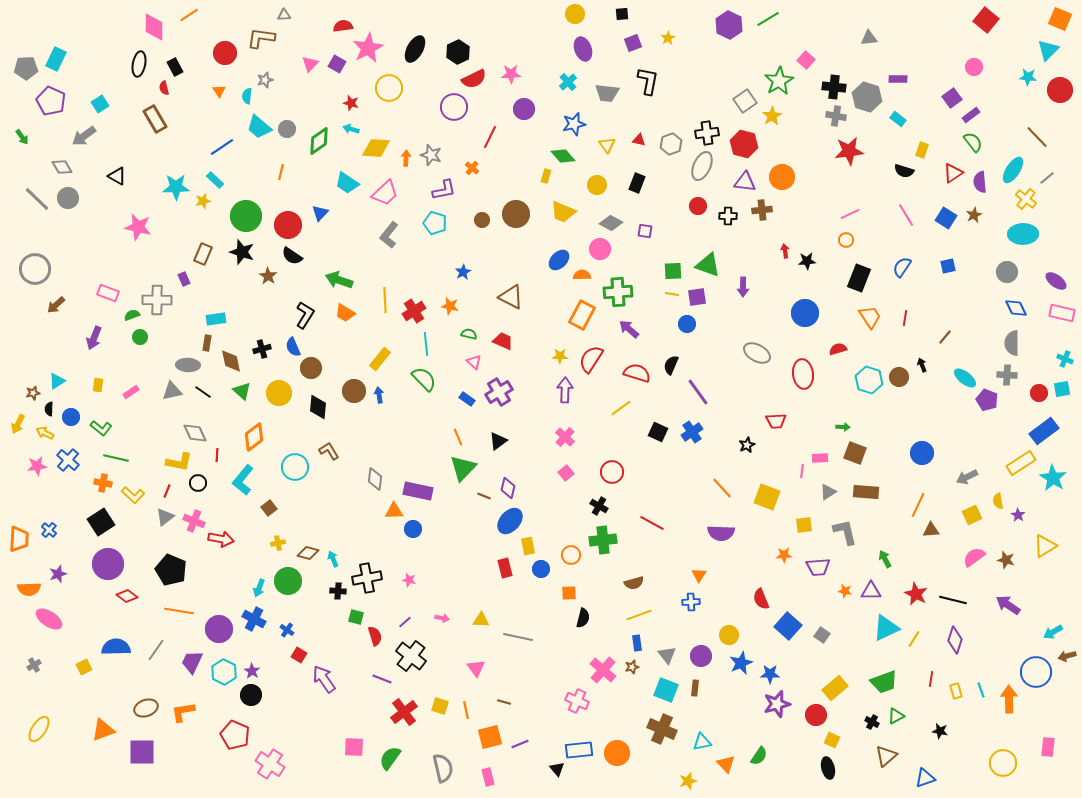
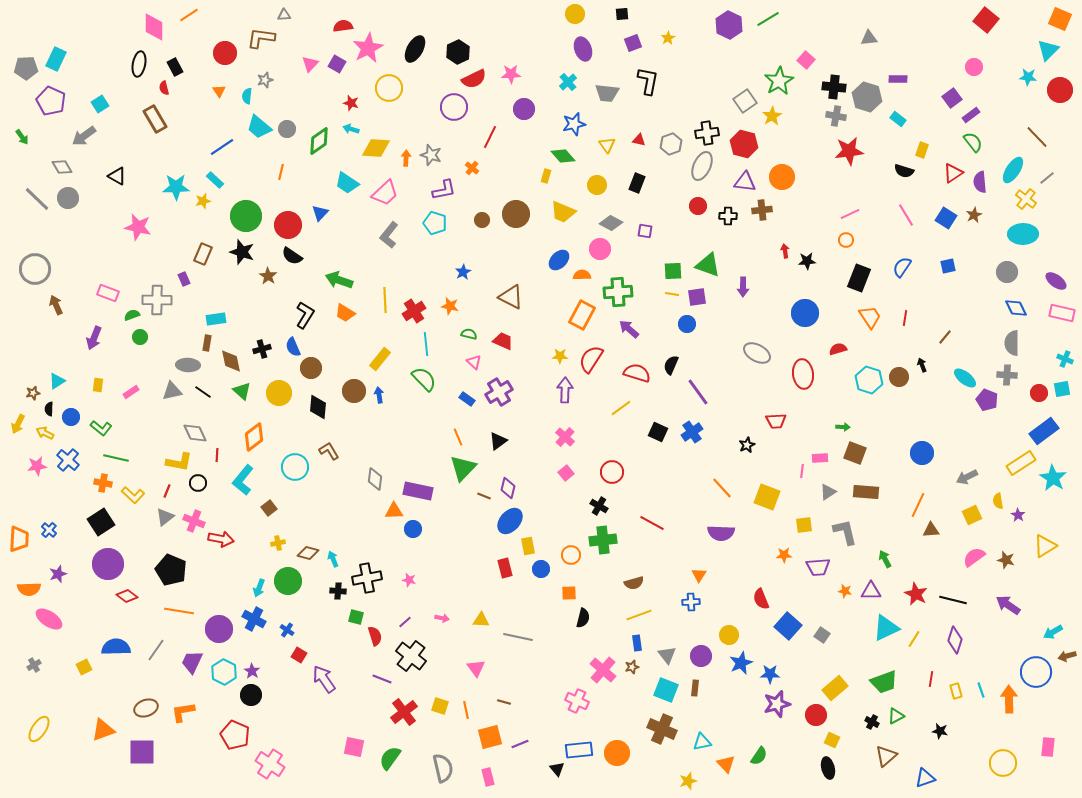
brown arrow at (56, 305): rotated 108 degrees clockwise
pink square at (354, 747): rotated 10 degrees clockwise
